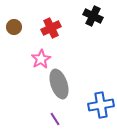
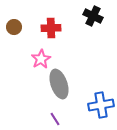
red cross: rotated 24 degrees clockwise
